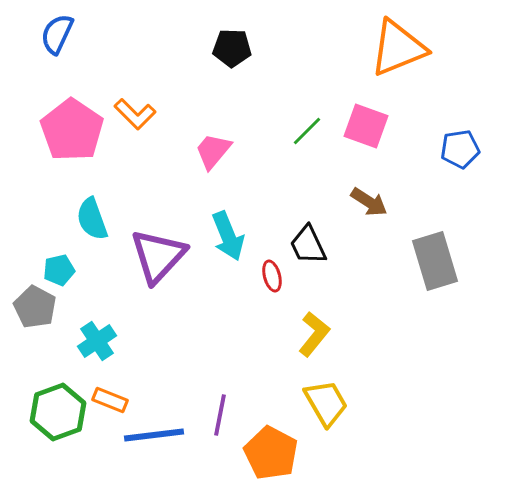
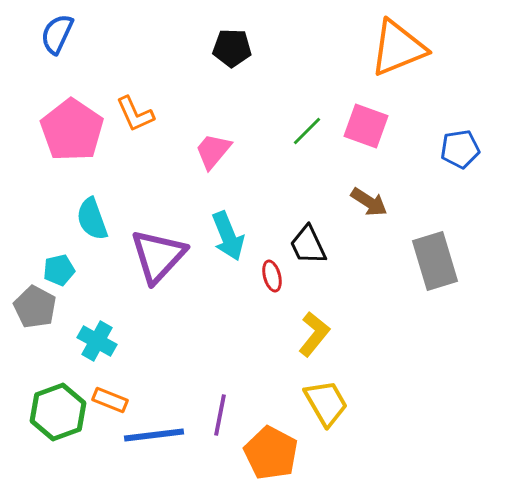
orange L-shape: rotated 21 degrees clockwise
cyan cross: rotated 27 degrees counterclockwise
